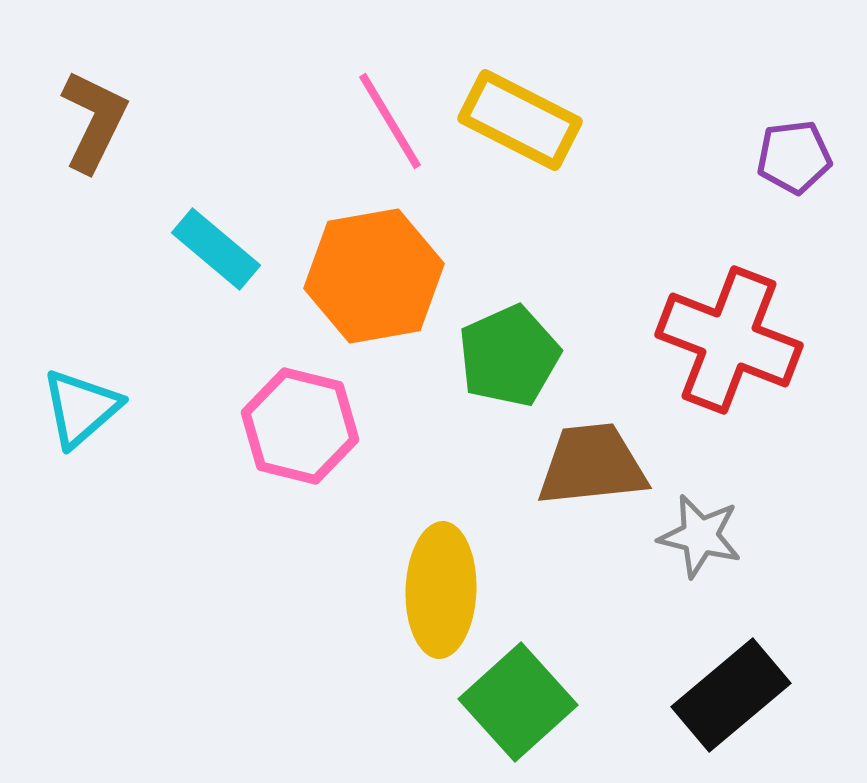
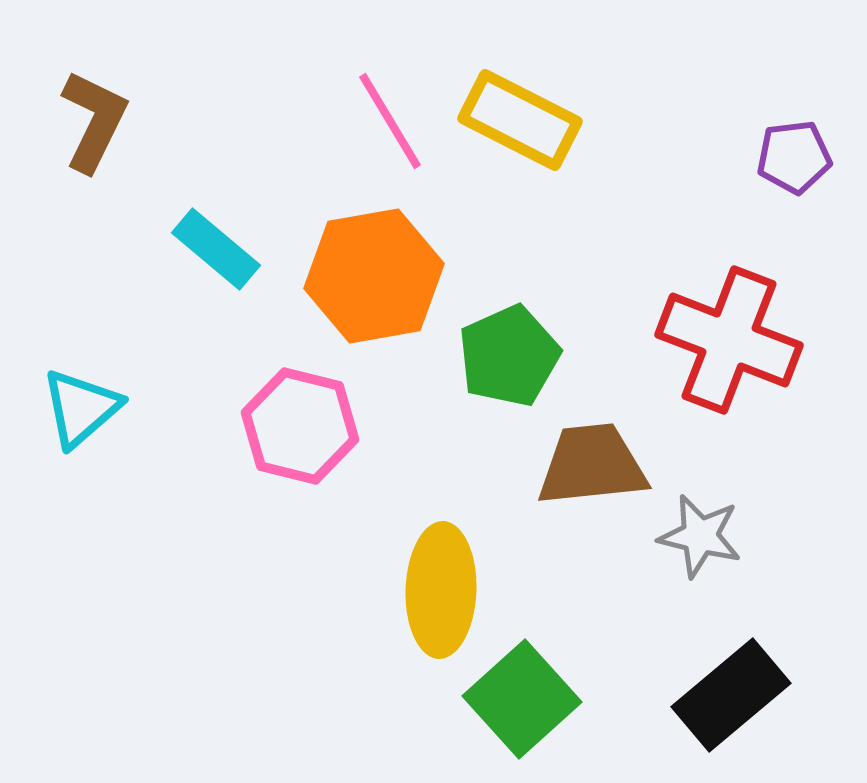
green square: moved 4 px right, 3 px up
